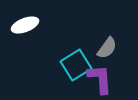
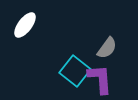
white ellipse: rotated 32 degrees counterclockwise
cyan square: moved 1 px left, 6 px down; rotated 20 degrees counterclockwise
